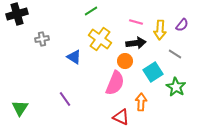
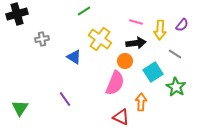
green line: moved 7 px left
